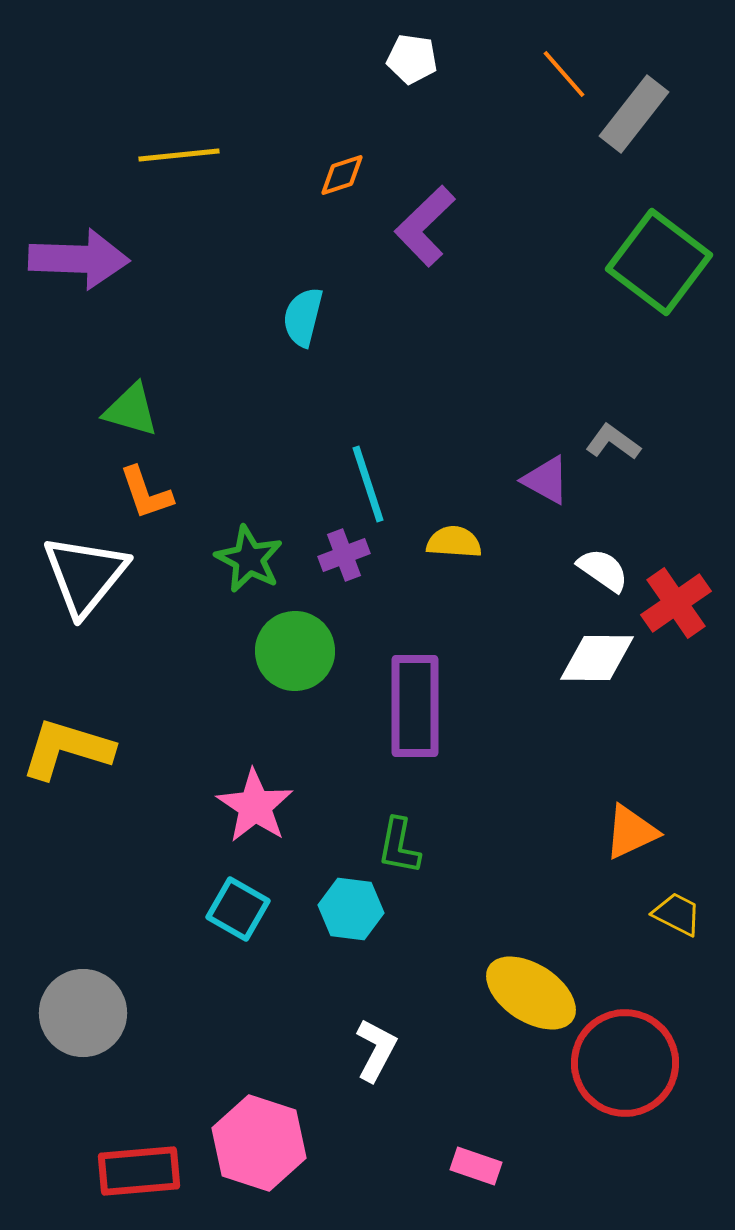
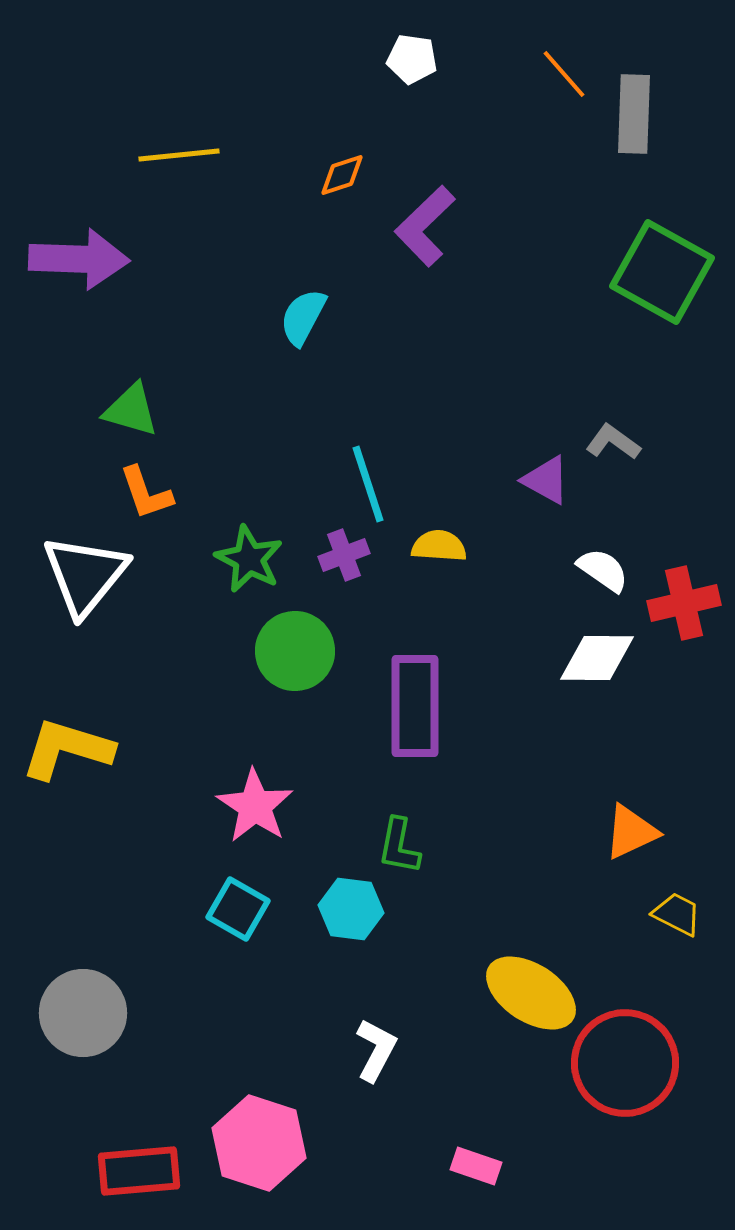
gray rectangle: rotated 36 degrees counterclockwise
green square: moved 3 px right, 10 px down; rotated 8 degrees counterclockwise
cyan semicircle: rotated 14 degrees clockwise
yellow semicircle: moved 15 px left, 4 px down
red cross: moved 8 px right; rotated 22 degrees clockwise
